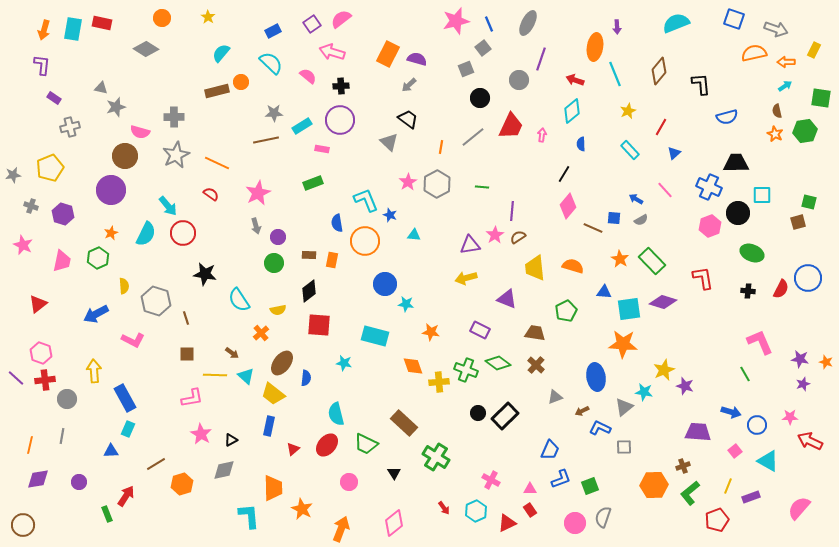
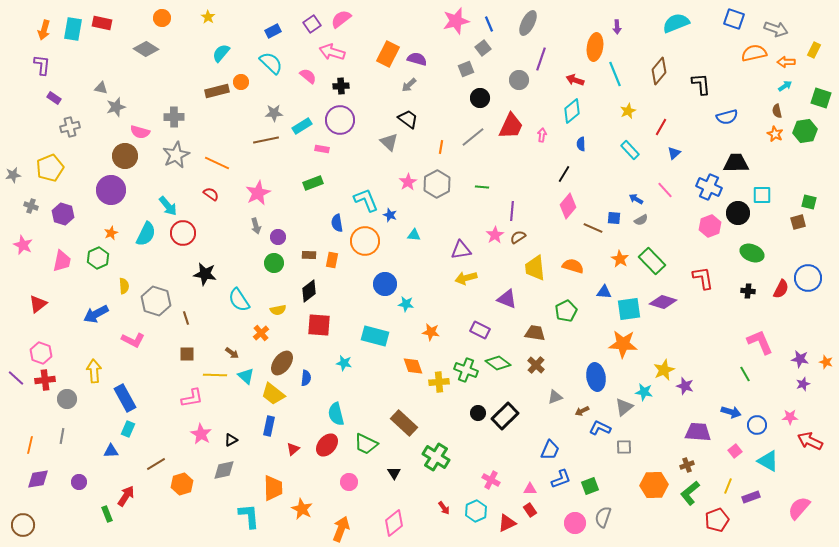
green square at (821, 98): rotated 10 degrees clockwise
purple triangle at (470, 245): moved 9 px left, 5 px down
brown cross at (683, 466): moved 4 px right, 1 px up
